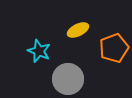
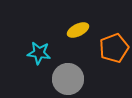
cyan star: moved 2 px down; rotated 15 degrees counterclockwise
